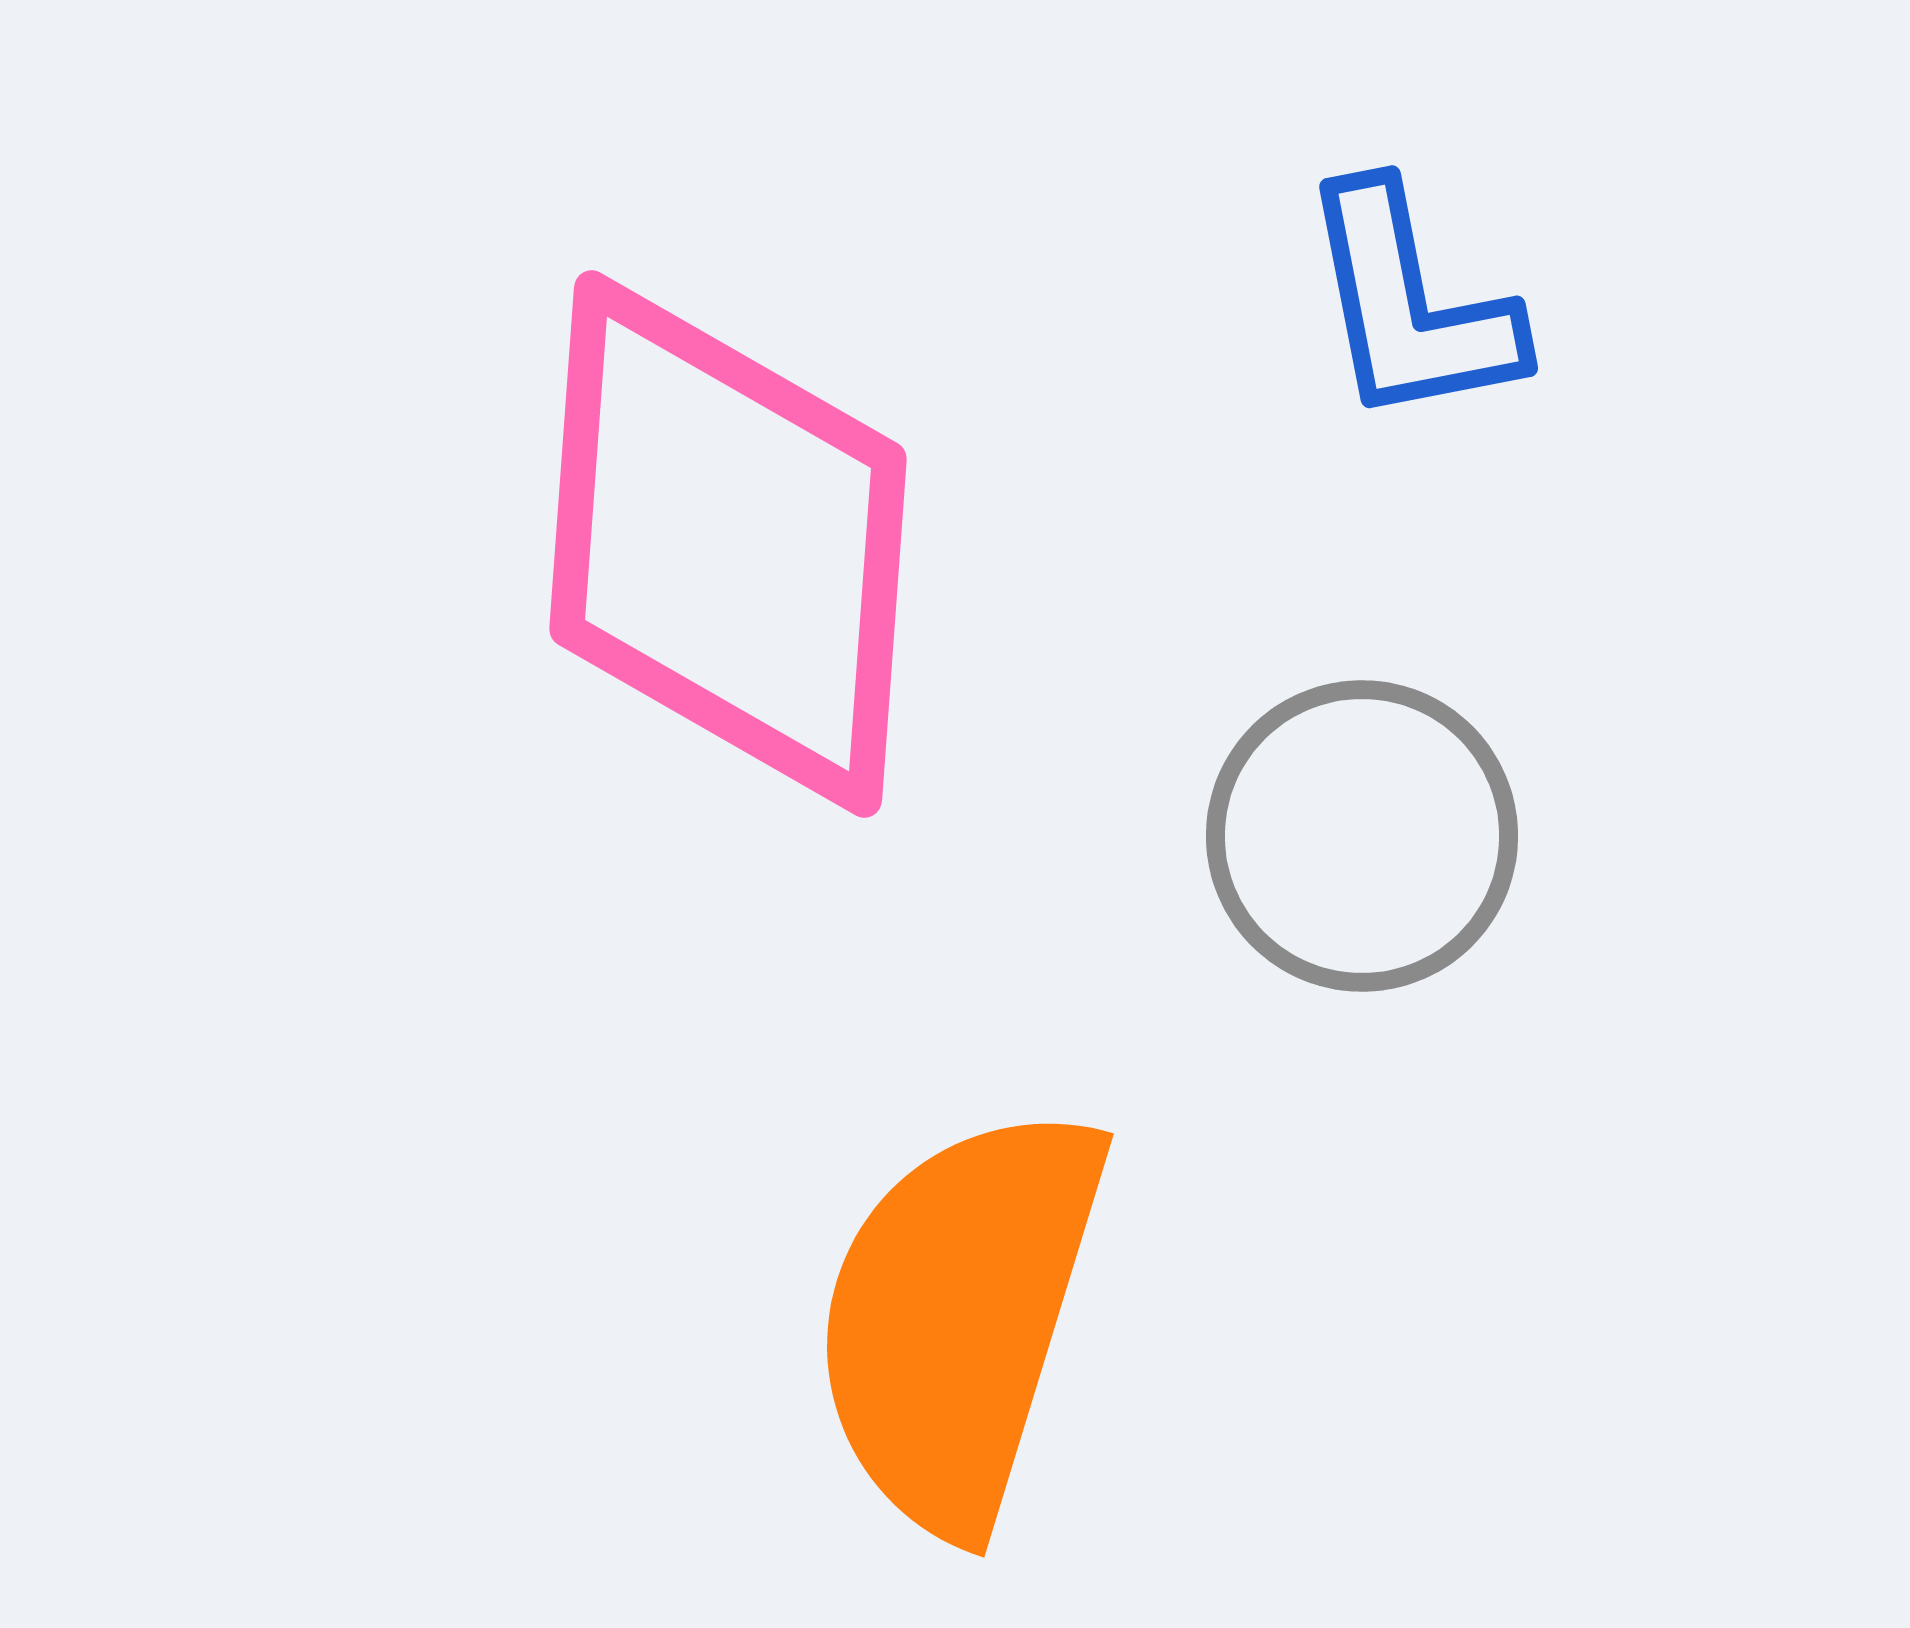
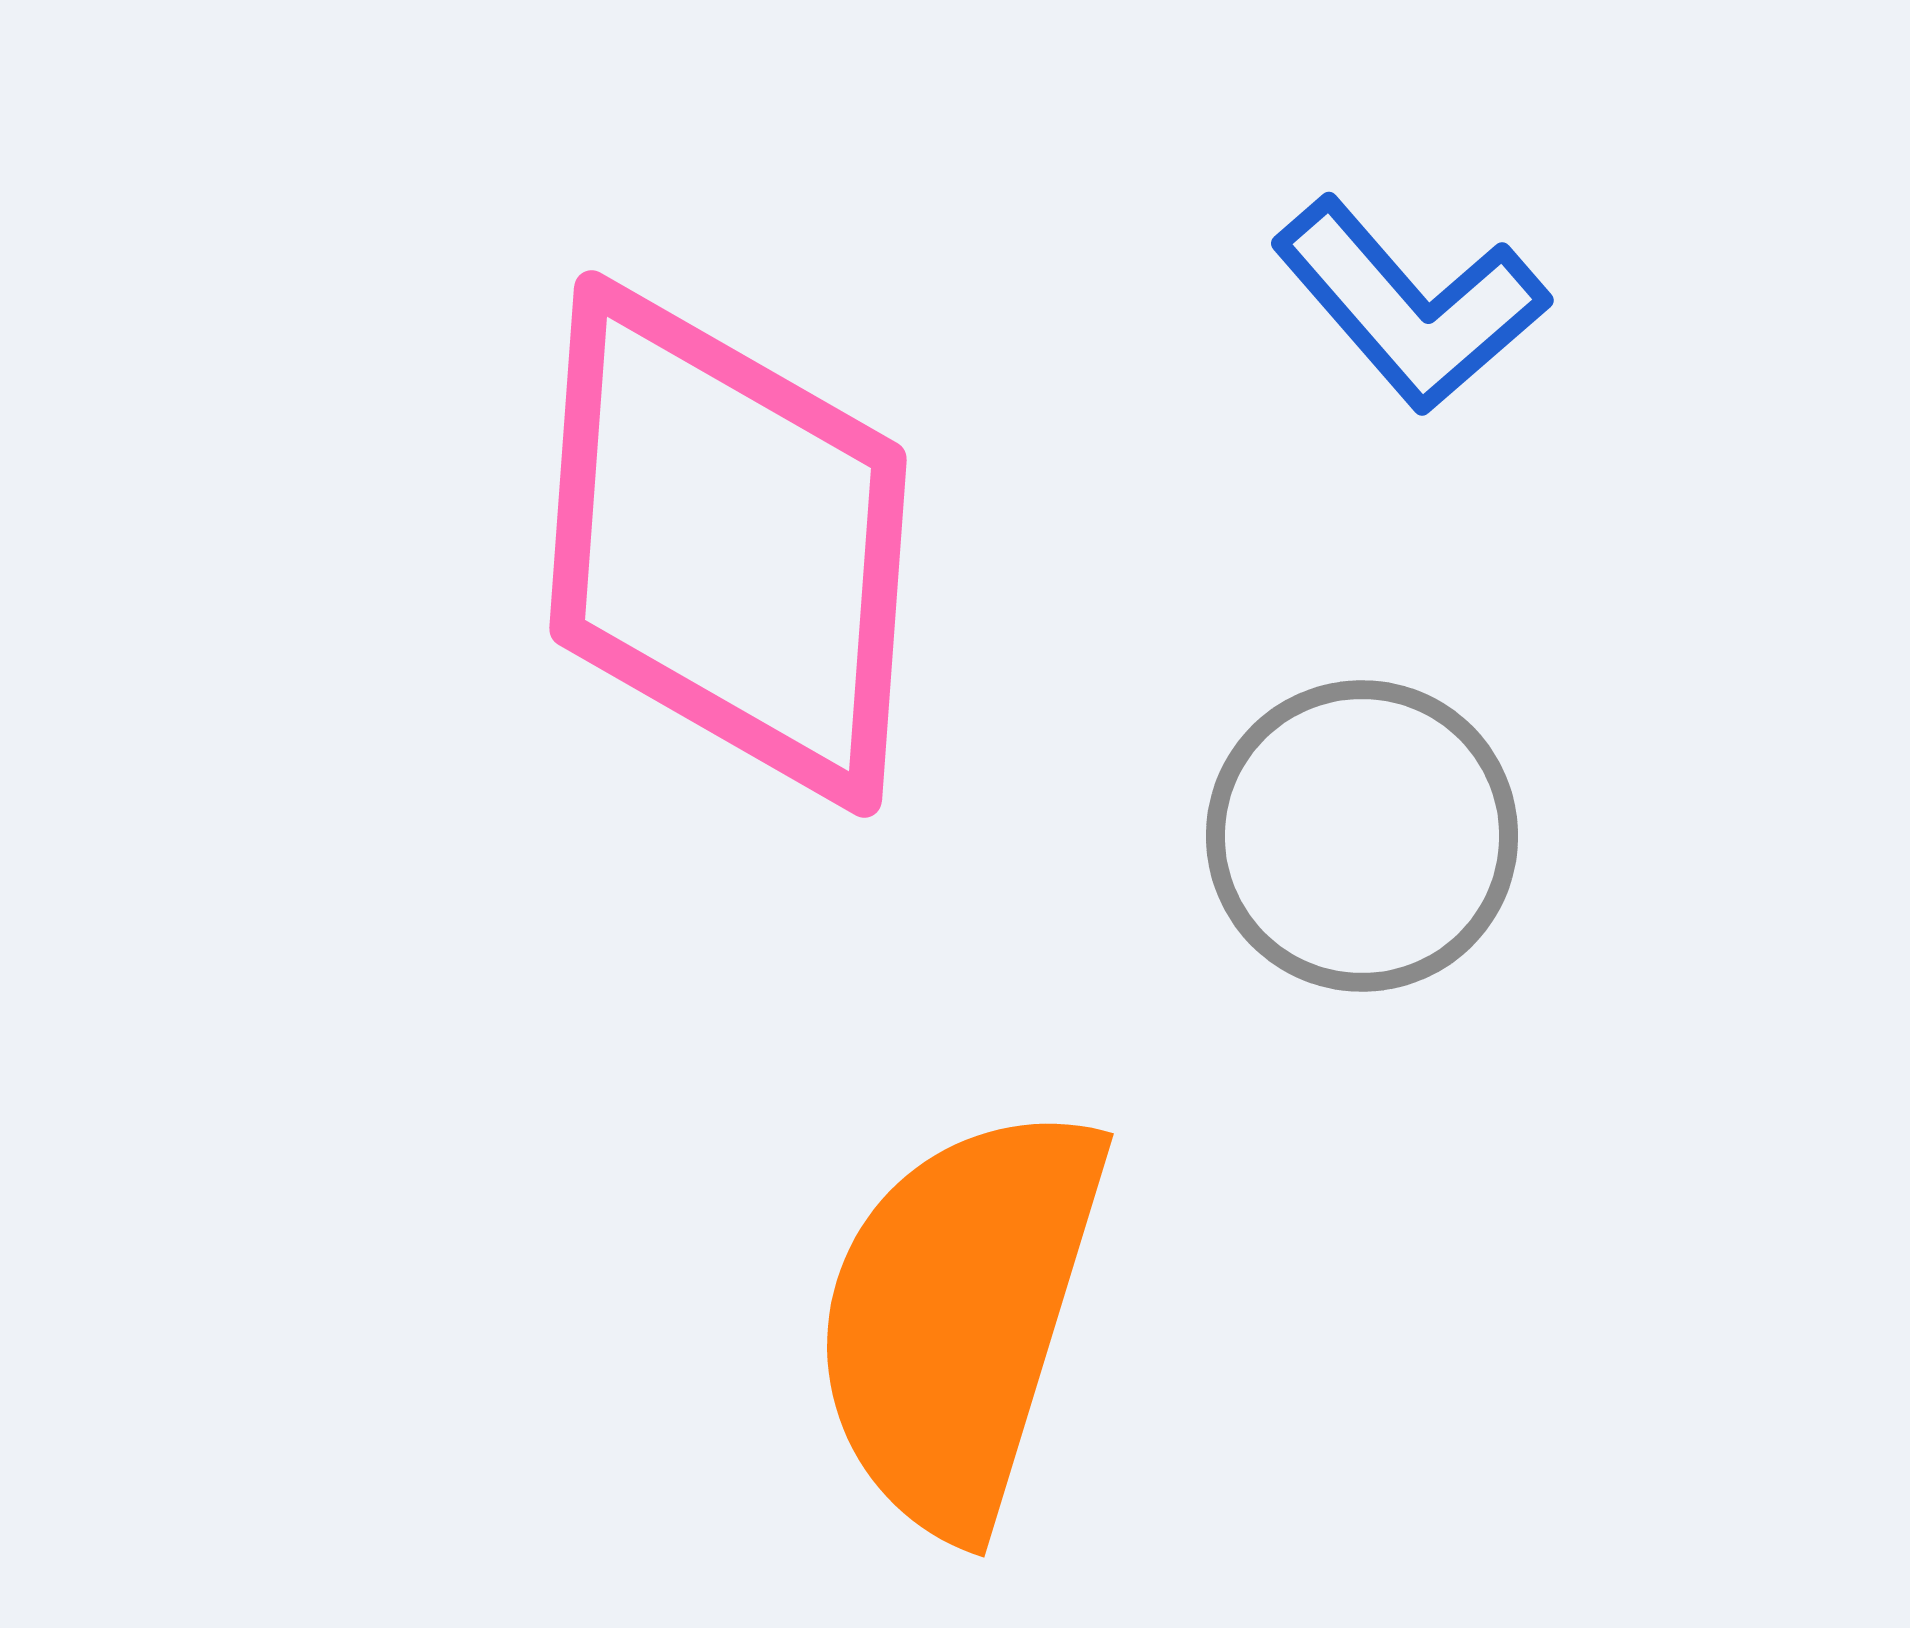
blue L-shape: rotated 30 degrees counterclockwise
